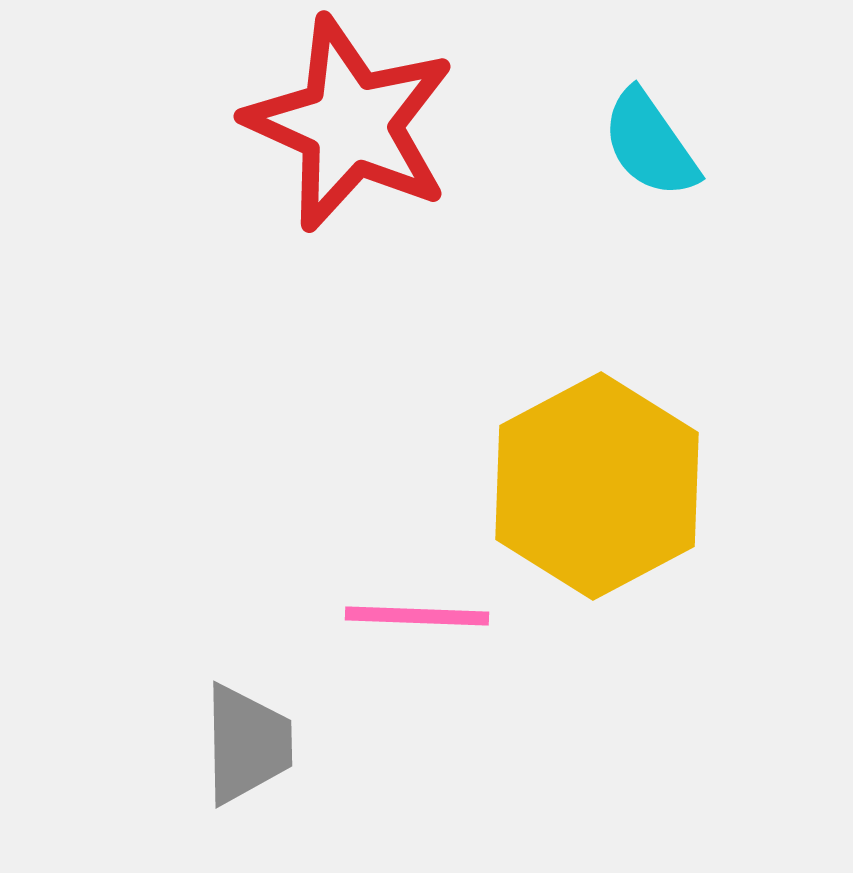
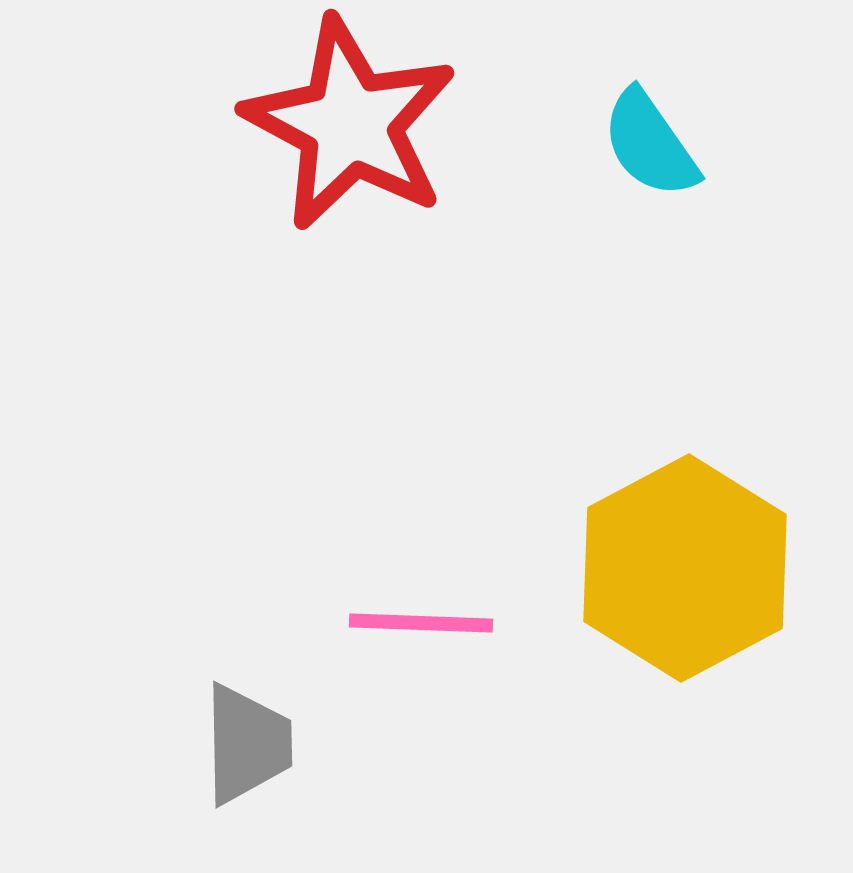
red star: rotated 4 degrees clockwise
yellow hexagon: moved 88 px right, 82 px down
pink line: moved 4 px right, 7 px down
